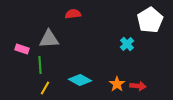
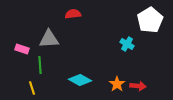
cyan cross: rotated 16 degrees counterclockwise
yellow line: moved 13 px left; rotated 48 degrees counterclockwise
